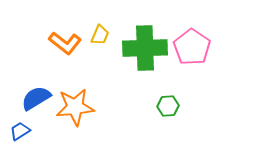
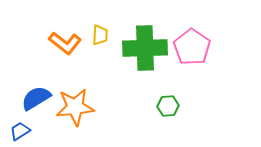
yellow trapezoid: rotated 20 degrees counterclockwise
